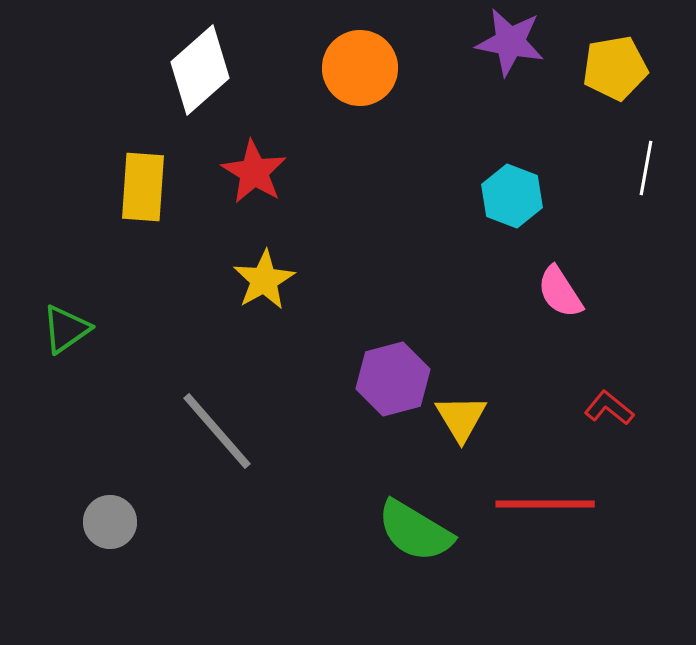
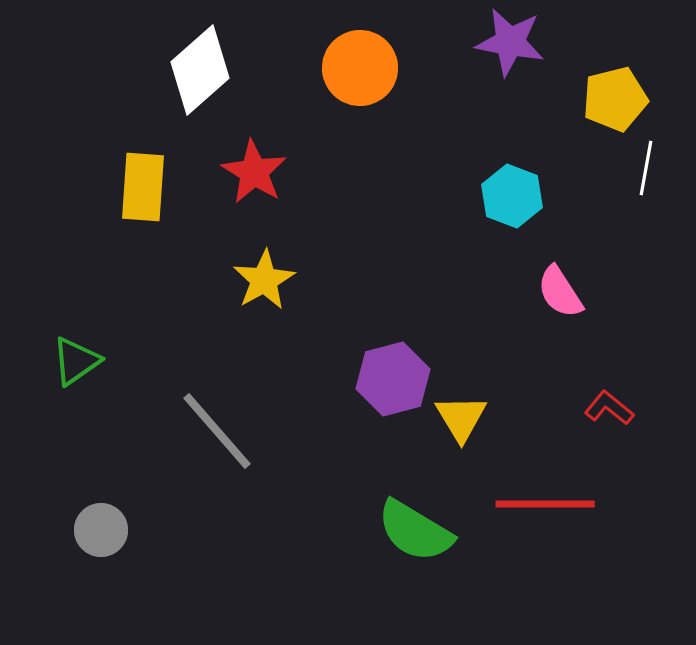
yellow pentagon: moved 31 px down; rotated 4 degrees counterclockwise
green triangle: moved 10 px right, 32 px down
gray circle: moved 9 px left, 8 px down
